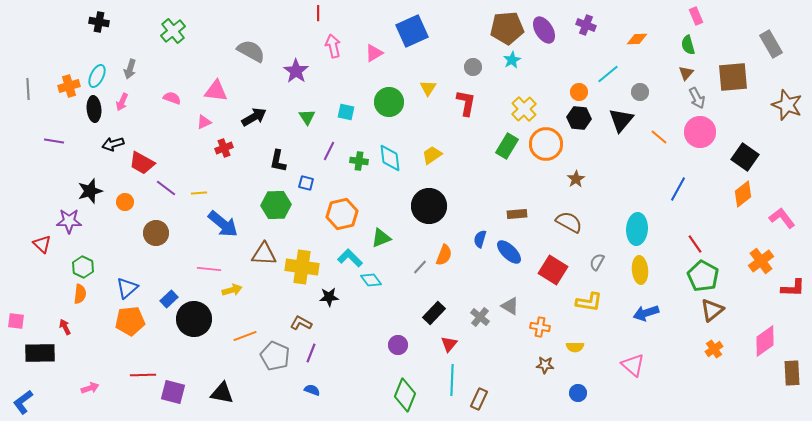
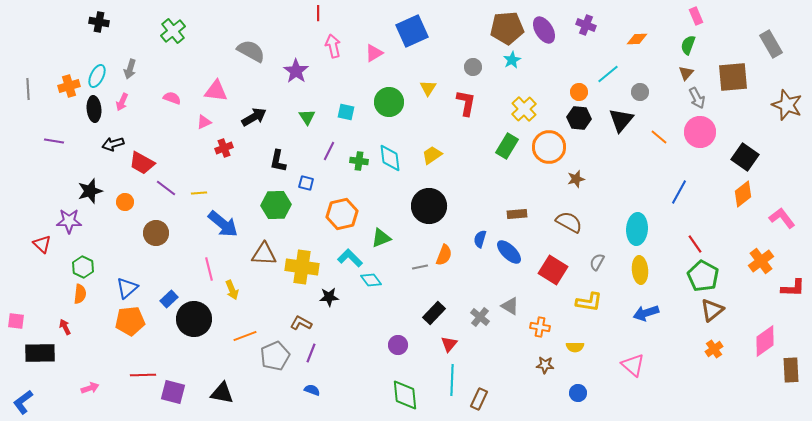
green semicircle at (688, 45): rotated 36 degrees clockwise
orange circle at (546, 144): moved 3 px right, 3 px down
brown star at (576, 179): rotated 18 degrees clockwise
blue line at (678, 189): moved 1 px right, 3 px down
gray line at (420, 267): rotated 35 degrees clockwise
pink line at (209, 269): rotated 70 degrees clockwise
yellow arrow at (232, 290): rotated 84 degrees clockwise
gray pentagon at (275, 356): rotated 24 degrees clockwise
brown rectangle at (792, 373): moved 1 px left, 3 px up
green diamond at (405, 395): rotated 28 degrees counterclockwise
